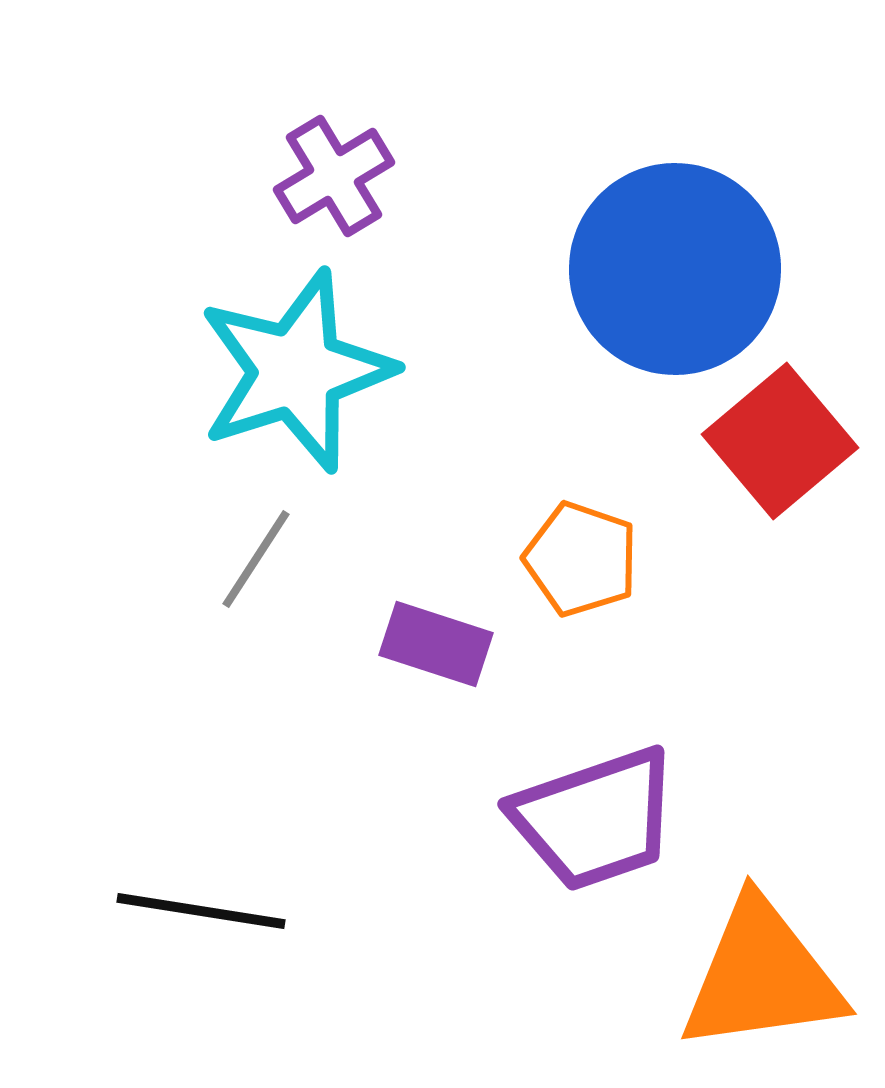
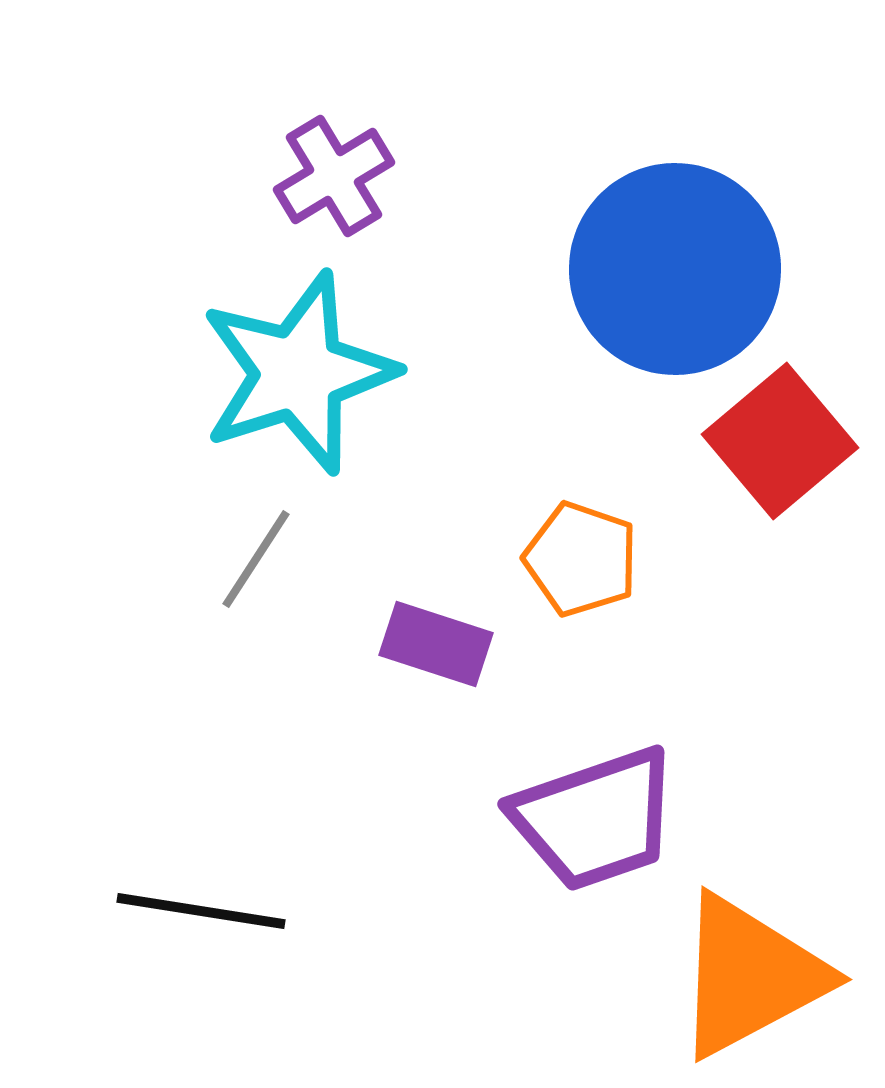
cyan star: moved 2 px right, 2 px down
orange triangle: moved 12 px left; rotated 20 degrees counterclockwise
